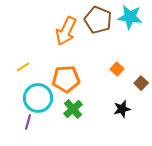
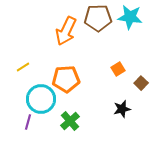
brown pentagon: moved 2 px up; rotated 24 degrees counterclockwise
orange square: moved 1 px right; rotated 16 degrees clockwise
cyan circle: moved 3 px right, 1 px down
green cross: moved 3 px left, 12 px down
